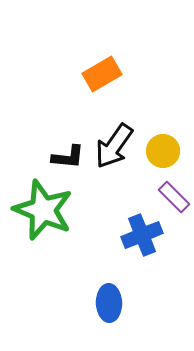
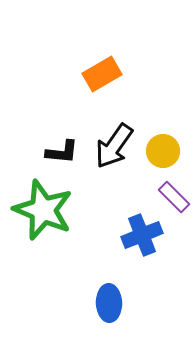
black L-shape: moved 6 px left, 5 px up
